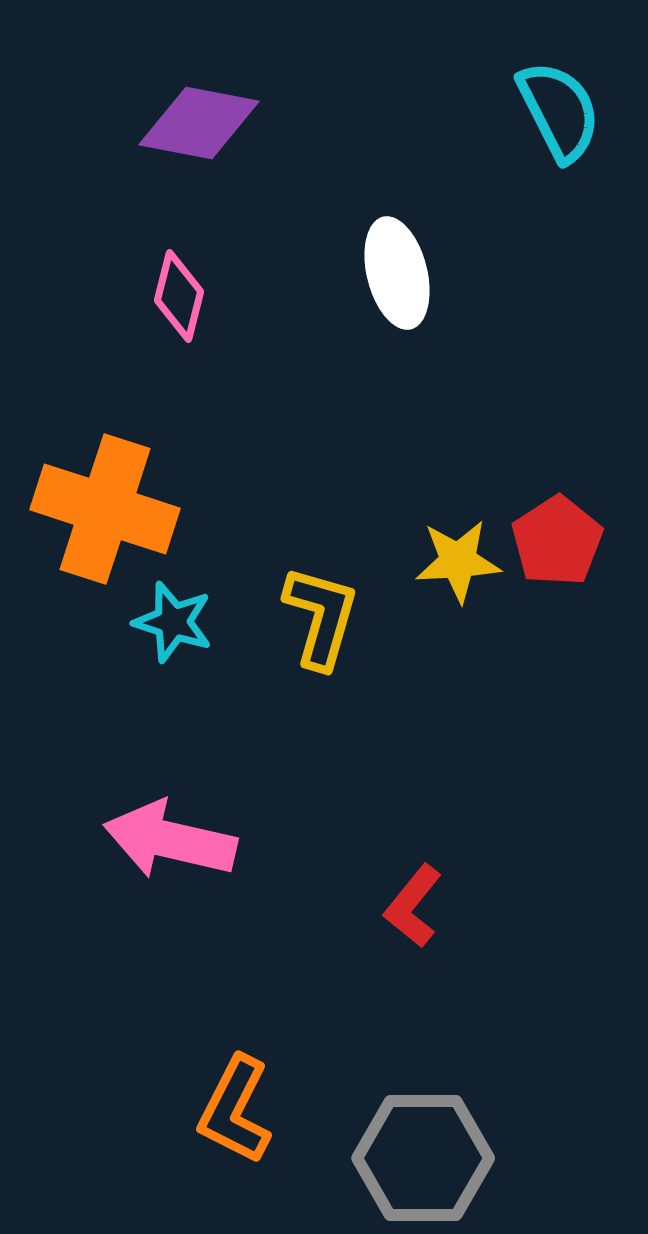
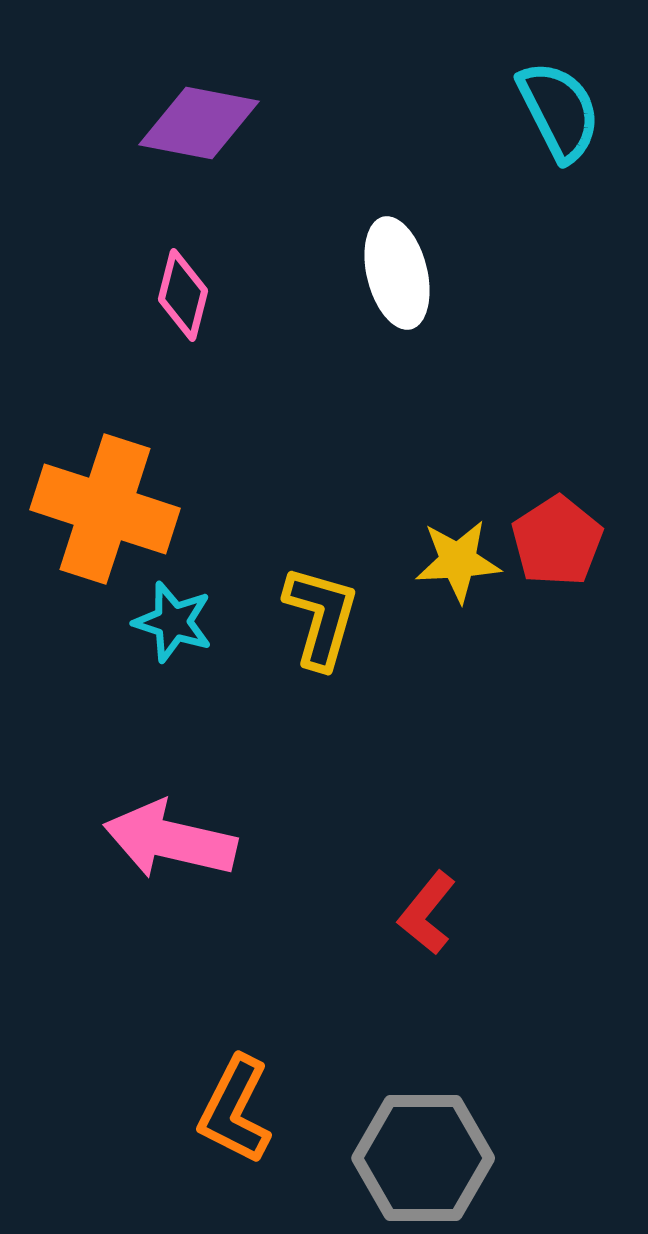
pink diamond: moved 4 px right, 1 px up
red L-shape: moved 14 px right, 7 px down
